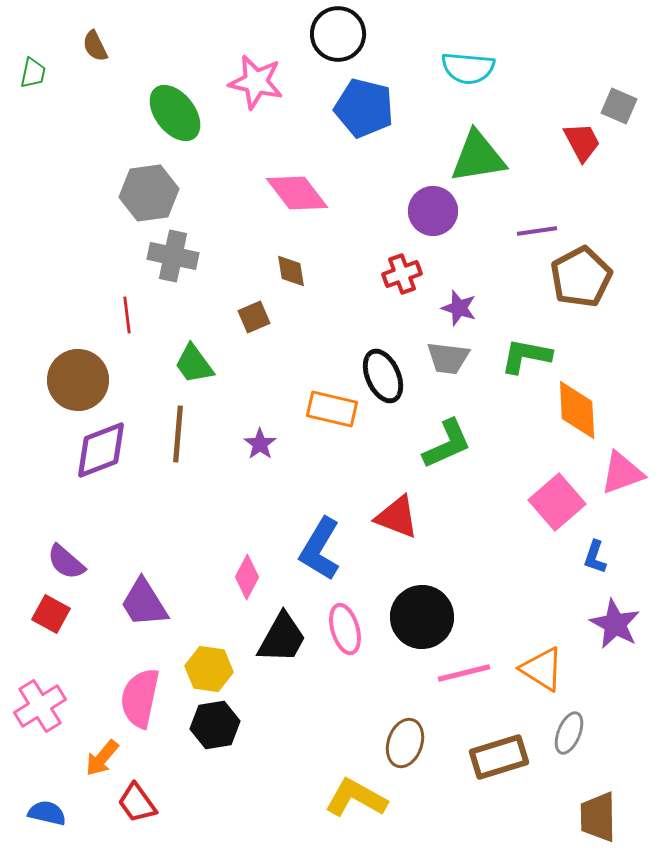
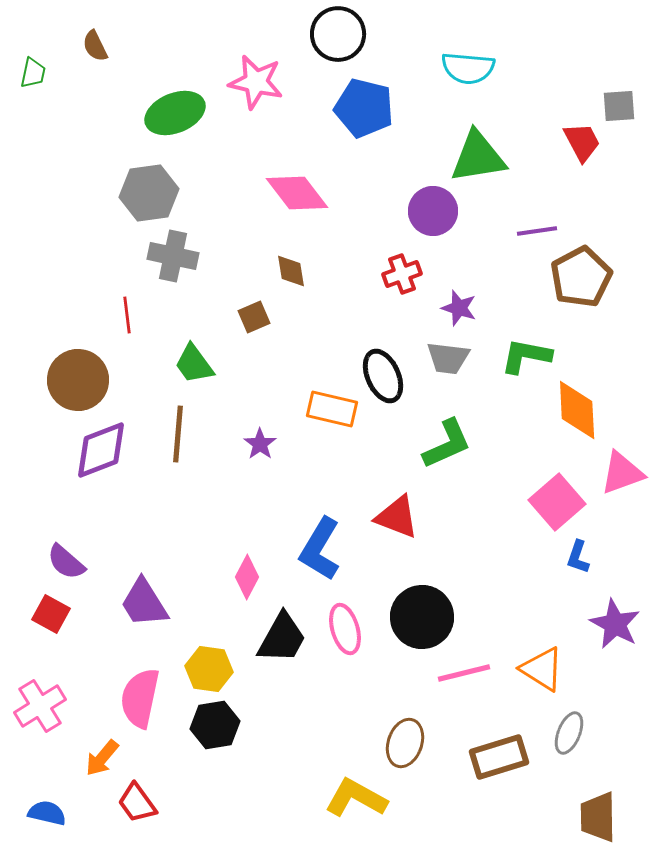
gray square at (619, 106): rotated 27 degrees counterclockwise
green ellipse at (175, 113): rotated 74 degrees counterclockwise
blue L-shape at (595, 557): moved 17 px left
